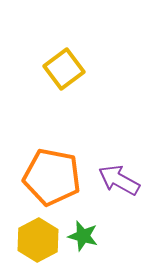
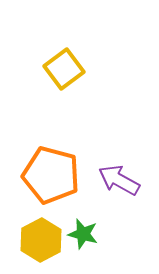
orange pentagon: moved 1 px left, 2 px up; rotated 4 degrees clockwise
green star: moved 2 px up
yellow hexagon: moved 3 px right
